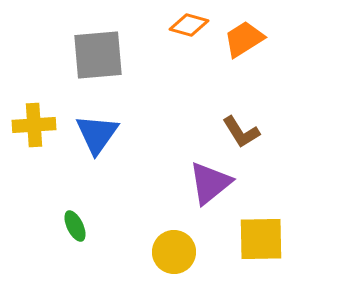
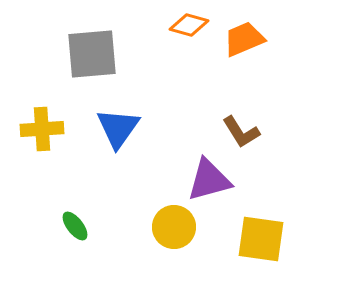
orange trapezoid: rotated 9 degrees clockwise
gray square: moved 6 px left, 1 px up
yellow cross: moved 8 px right, 4 px down
blue triangle: moved 21 px right, 6 px up
purple triangle: moved 1 px left, 3 px up; rotated 24 degrees clockwise
green ellipse: rotated 12 degrees counterclockwise
yellow square: rotated 9 degrees clockwise
yellow circle: moved 25 px up
